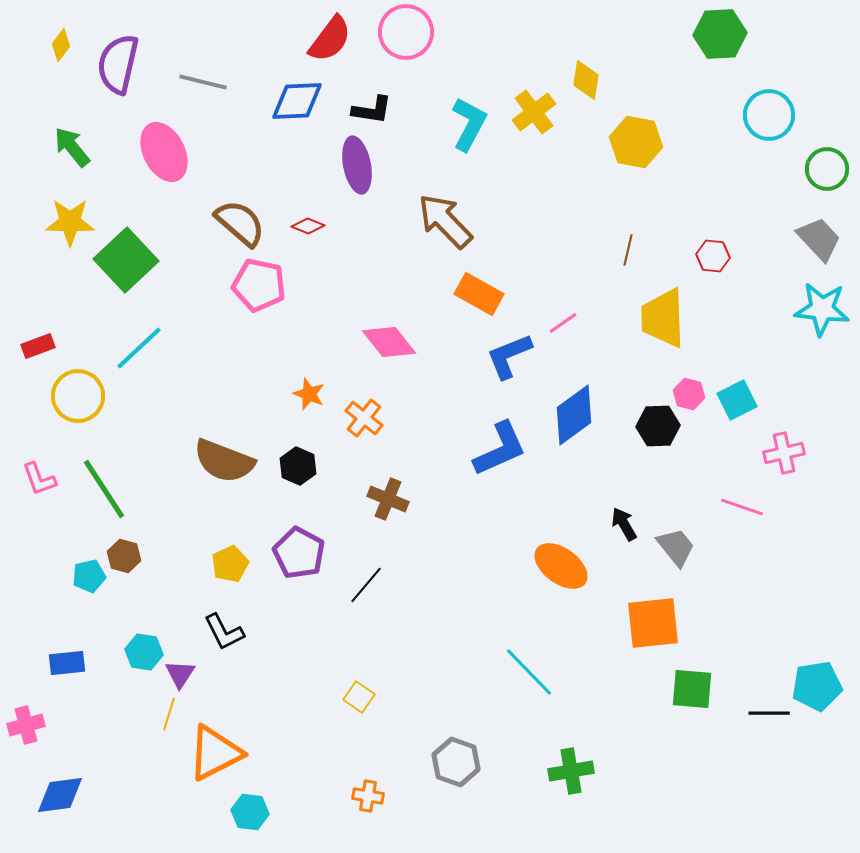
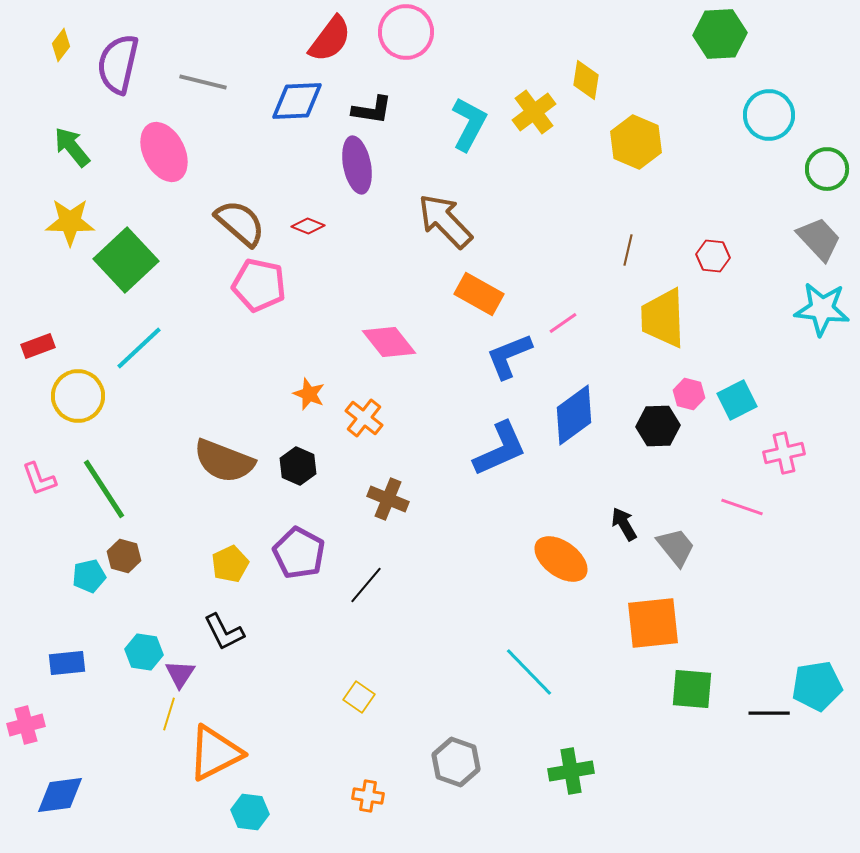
yellow hexagon at (636, 142): rotated 12 degrees clockwise
orange ellipse at (561, 566): moved 7 px up
